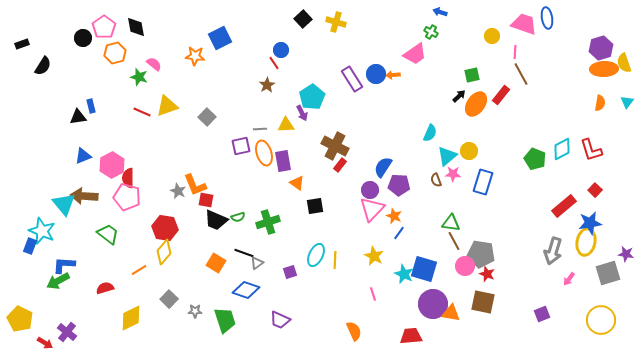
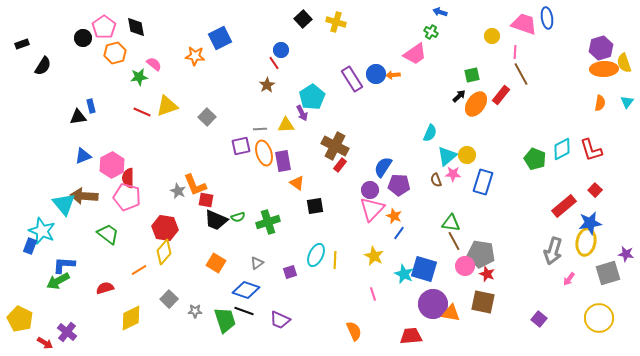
green star at (139, 77): rotated 24 degrees counterclockwise
yellow circle at (469, 151): moved 2 px left, 4 px down
black line at (244, 253): moved 58 px down
purple square at (542, 314): moved 3 px left, 5 px down; rotated 28 degrees counterclockwise
yellow circle at (601, 320): moved 2 px left, 2 px up
